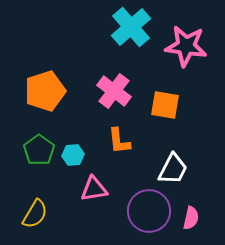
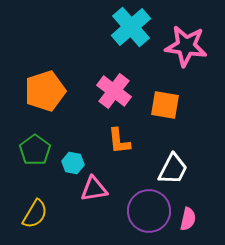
green pentagon: moved 4 px left
cyan hexagon: moved 8 px down; rotated 15 degrees clockwise
pink semicircle: moved 3 px left, 1 px down
